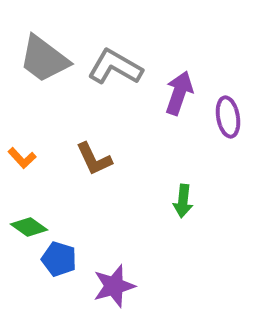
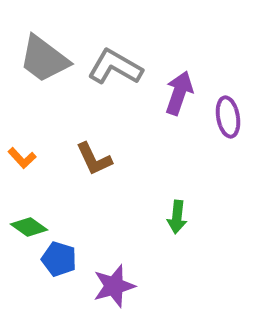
green arrow: moved 6 px left, 16 px down
